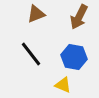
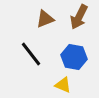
brown triangle: moved 9 px right, 5 px down
